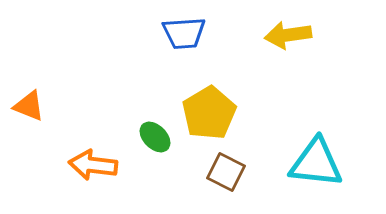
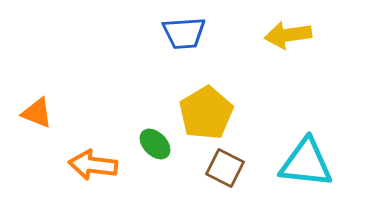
orange triangle: moved 8 px right, 7 px down
yellow pentagon: moved 3 px left
green ellipse: moved 7 px down
cyan triangle: moved 10 px left
brown square: moved 1 px left, 4 px up
